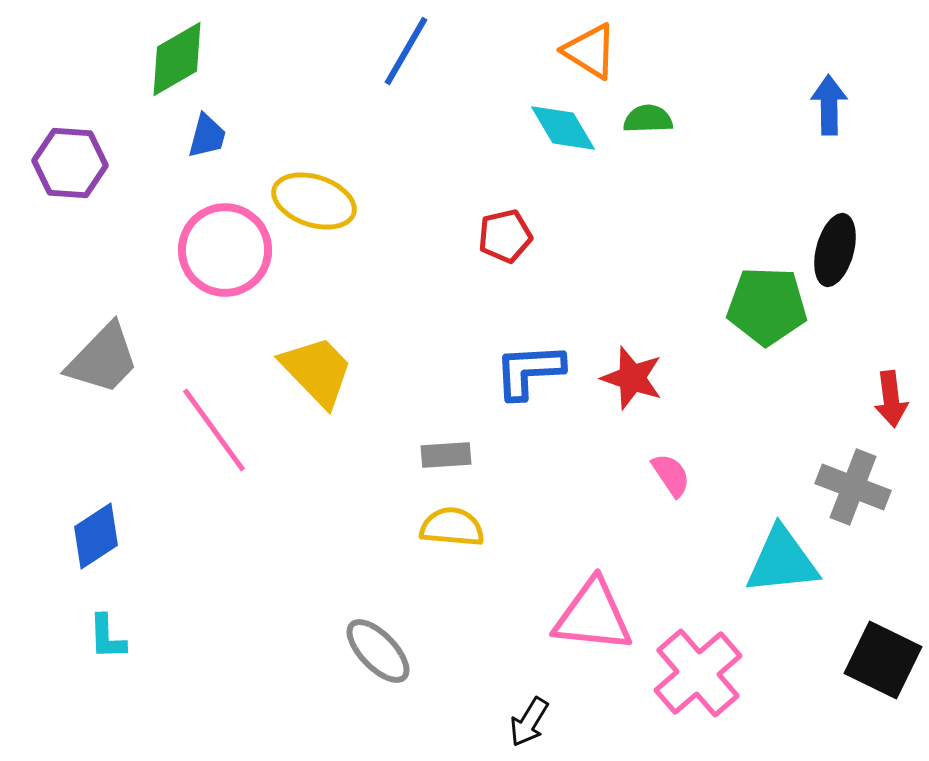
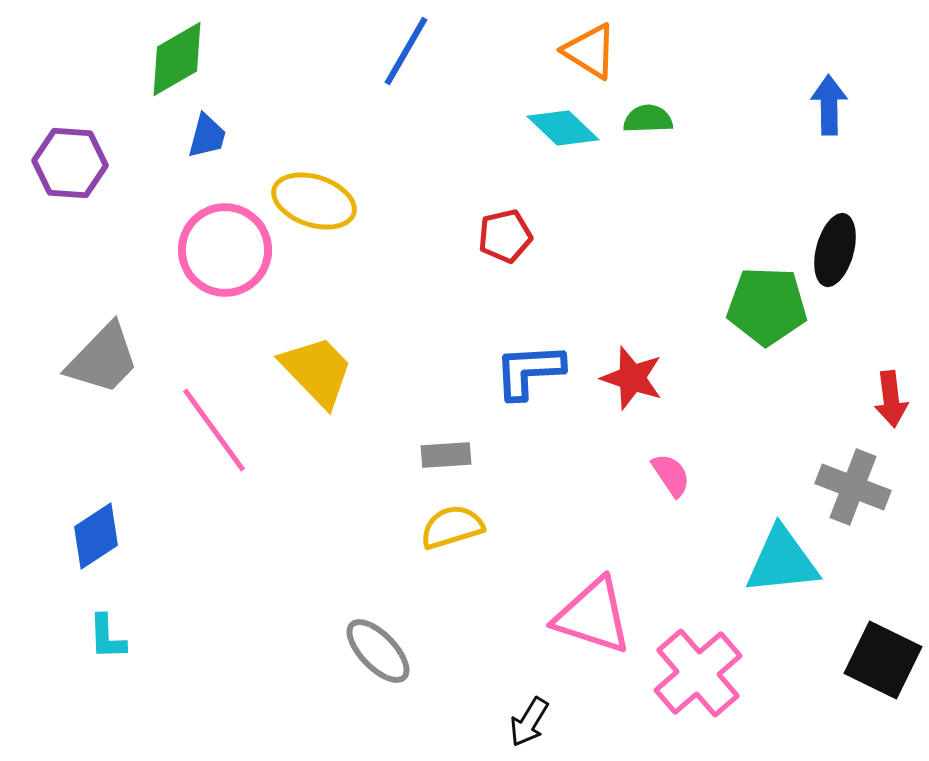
cyan diamond: rotated 16 degrees counterclockwise
yellow semicircle: rotated 22 degrees counterclockwise
pink triangle: rotated 12 degrees clockwise
